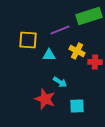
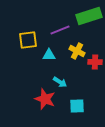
yellow square: rotated 12 degrees counterclockwise
